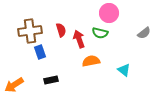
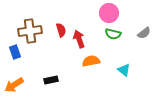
green semicircle: moved 13 px right, 1 px down
blue rectangle: moved 25 px left
